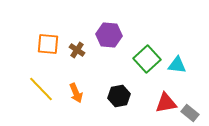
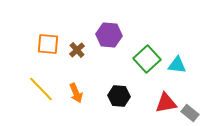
brown cross: rotated 14 degrees clockwise
black hexagon: rotated 15 degrees clockwise
